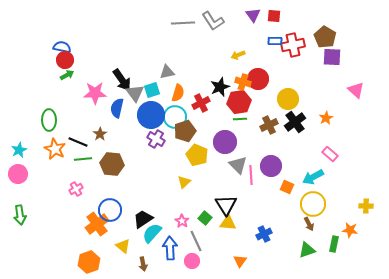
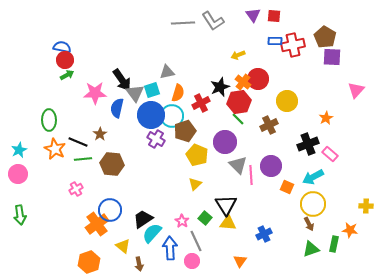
orange cross at (243, 82): rotated 21 degrees clockwise
pink triangle at (356, 90): rotated 30 degrees clockwise
yellow circle at (288, 99): moved 1 px left, 2 px down
cyan circle at (175, 117): moved 3 px left, 1 px up
green line at (240, 119): moved 2 px left; rotated 48 degrees clockwise
black cross at (295, 122): moved 13 px right, 22 px down; rotated 15 degrees clockwise
yellow triangle at (184, 182): moved 11 px right, 2 px down
green triangle at (307, 250): moved 4 px right, 1 px up
brown arrow at (143, 264): moved 4 px left
